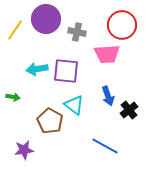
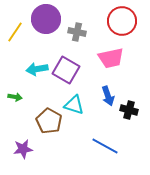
red circle: moved 4 px up
yellow line: moved 2 px down
pink trapezoid: moved 4 px right, 4 px down; rotated 8 degrees counterclockwise
purple square: moved 1 px up; rotated 24 degrees clockwise
green arrow: moved 2 px right
cyan triangle: rotated 20 degrees counterclockwise
black cross: rotated 36 degrees counterclockwise
brown pentagon: moved 1 px left
purple star: moved 1 px left, 1 px up
